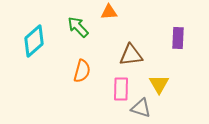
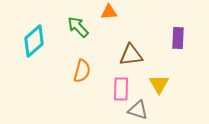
gray triangle: moved 3 px left, 2 px down
